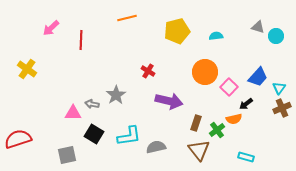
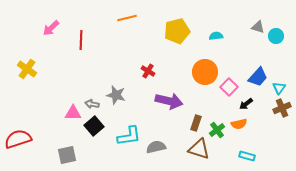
gray star: rotated 24 degrees counterclockwise
orange semicircle: moved 5 px right, 5 px down
black square: moved 8 px up; rotated 18 degrees clockwise
brown triangle: moved 1 px up; rotated 35 degrees counterclockwise
cyan rectangle: moved 1 px right, 1 px up
